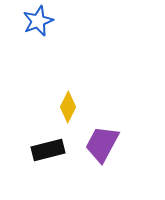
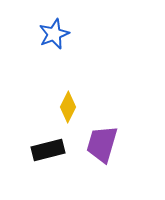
blue star: moved 16 px right, 13 px down
purple trapezoid: rotated 12 degrees counterclockwise
